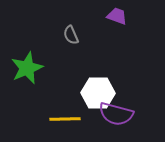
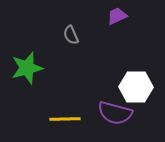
purple trapezoid: rotated 45 degrees counterclockwise
green star: rotated 8 degrees clockwise
white hexagon: moved 38 px right, 6 px up
purple semicircle: moved 1 px left, 1 px up
